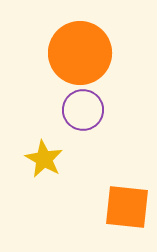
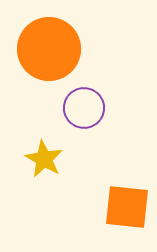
orange circle: moved 31 px left, 4 px up
purple circle: moved 1 px right, 2 px up
